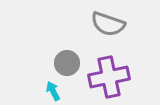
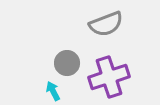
gray semicircle: moved 2 px left; rotated 40 degrees counterclockwise
purple cross: rotated 6 degrees counterclockwise
